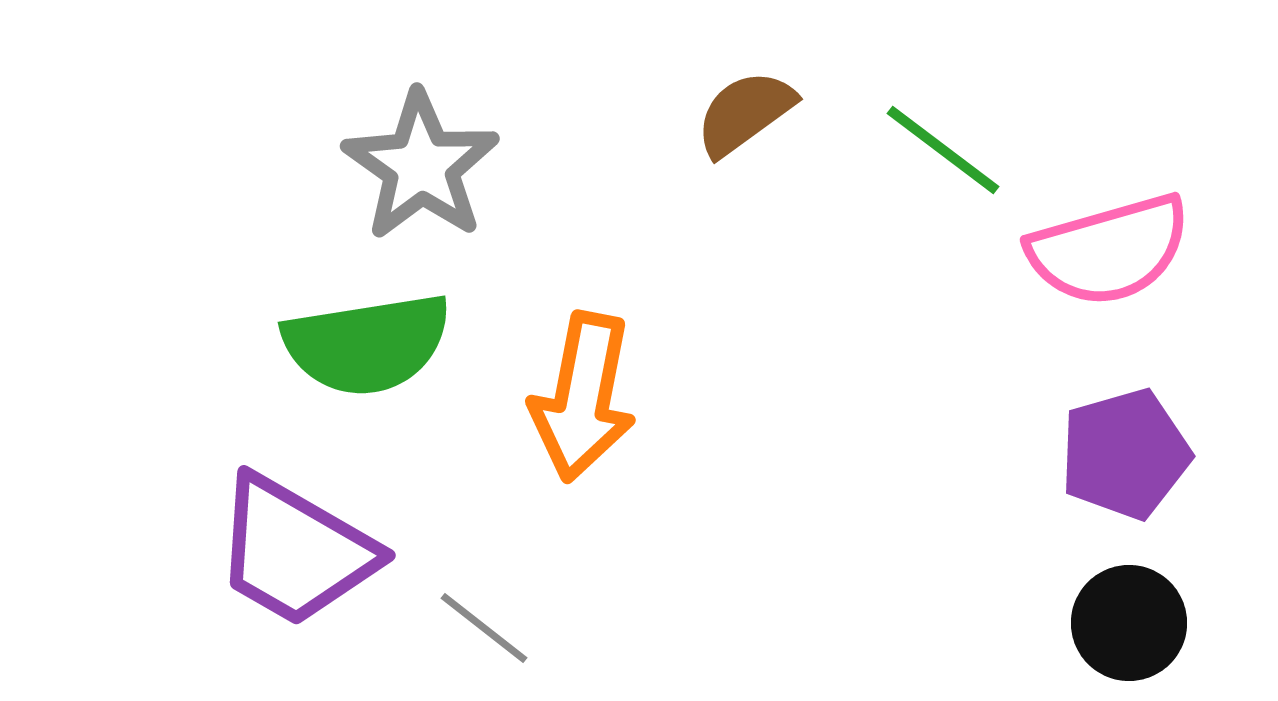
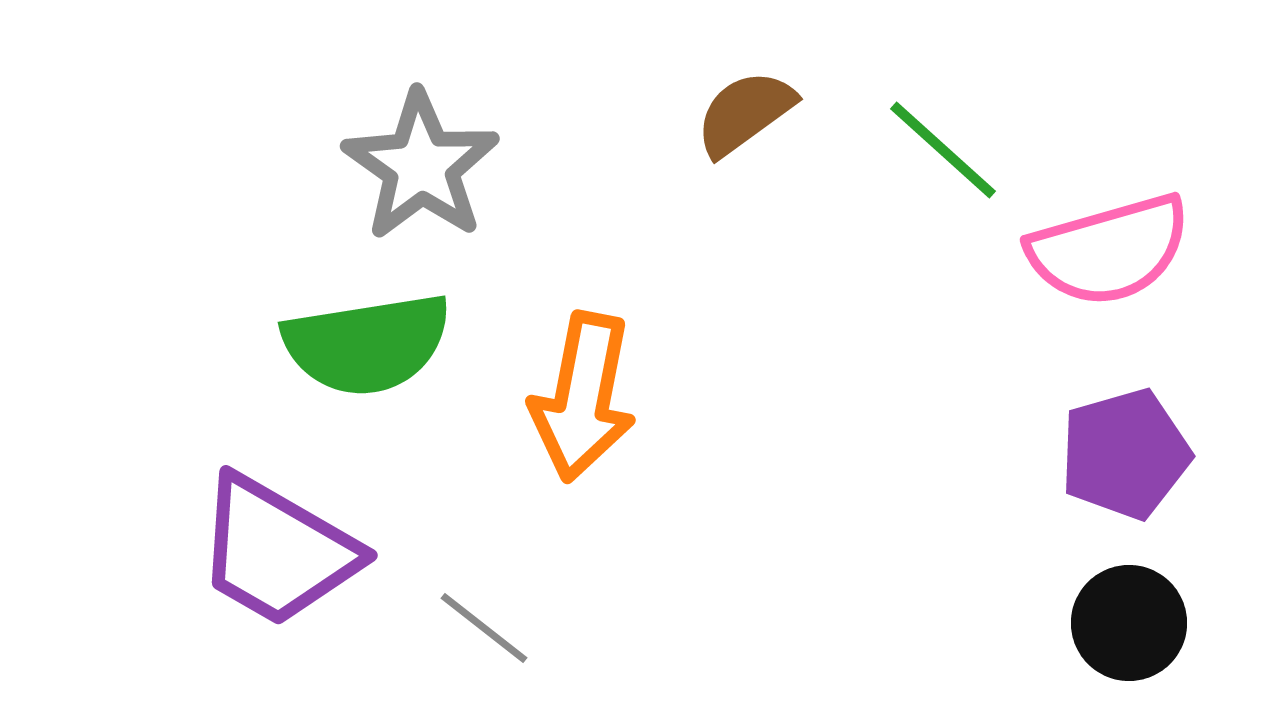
green line: rotated 5 degrees clockwise
purple trapezoid: moved 18 px left
